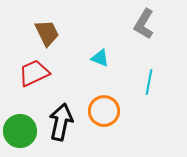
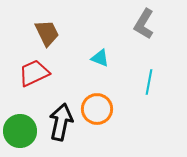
orange circle: moved 7 px left, 2 px up
